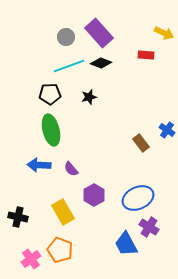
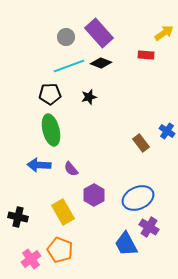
yellow arrow: rotated 60 degrees counterclockwise
blue cross: moved 1 px down
